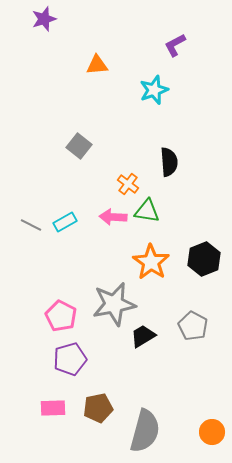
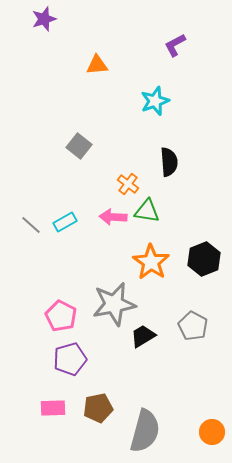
cyan star: moved 1 px right, 11 px down
gray line: rotated 15 degrees clockwise
